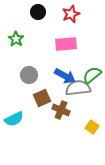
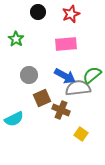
yellow square: moved 11 px left, 7 px down
